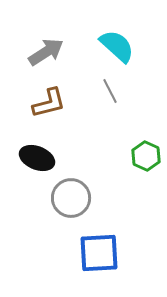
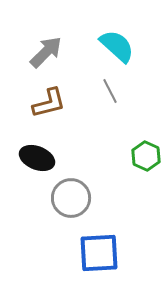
gray arrow: rotated 12 degrees counterclockwise
